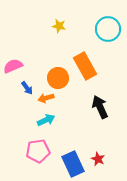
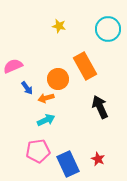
orange circle: moved 1 px down
blue rectangle: moved 5 px left
